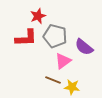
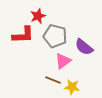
red L-shape: moved 3 px left, 3 px up
